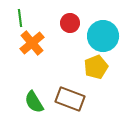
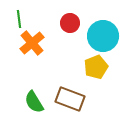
green line: moved 1 px left, 1 px down
